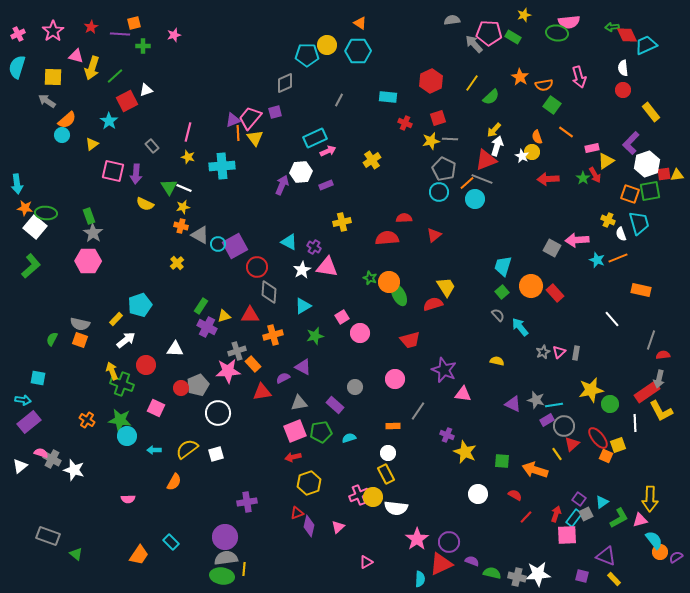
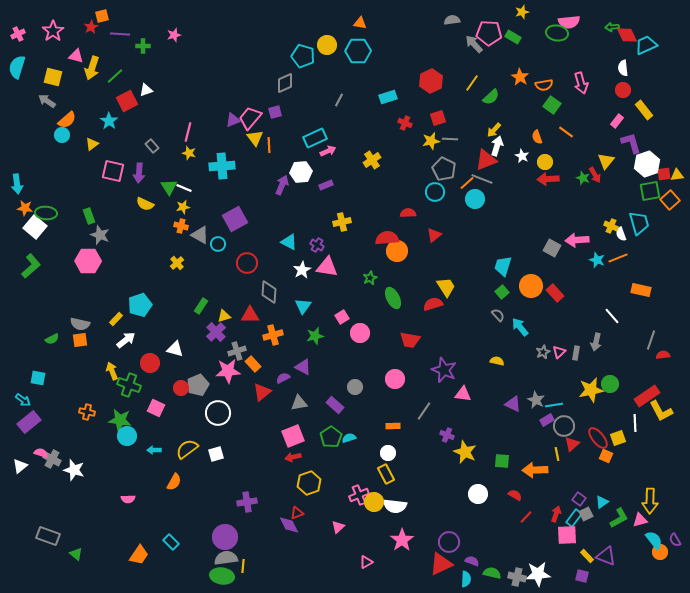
yellow star at (524, 15): moved 2 px left, 3 px up
orange square at (134, 23): moved 32 px left, 7 px up
orange triangle at (360, 23): rotated 24 degrees counterclockwise
cyan pentagon at (307, 55): moved 4 px left, 1 px down; rotated 15 degrees clockwise
yellow square at (53, 77): rotated 12 degrees clockwise
pink arrow at (579, 77): moved 2 px right, 6 px down
cyan rectangle at (388, 97): rotated 24 degrees counterclockwise
yellow rectangle at (651, 112): moved 7 px left, 2 px up
orange line at (238, 133): moved 31 px right, 12 px down
purple L-shape at (631, 143): rotated 120 degrees clockwise
pink rectangle at (592, 148): moved 25 px right, 27 px up; rotated 40 degrees counterclockwise
yellow circle at (532, 152): moved 13 px right, 10 px down
yellow star at (188, 157): moved 1 px right, 4 px up
yellow triangle at (606, 161): rotated 18 degrees counterclockwise
purple arrow at (136, 174): moved 3 px right, 1 px up
green star at (583, 178): rotated 16 degrees counterclockwise
cyan circle at (439, 192): moved 4 px left
orange square at (630, 194): moved 40 px right, 6 px down; rotated 30 degrees clockwise
red semicircle at (404, 218): moved 4 px right, 5 px up
yellow cross at (608, 220): moved 3 px right, 6 px down
gray star at (93, 233): moved 7 px right, 2 px down; rotated 12 degrees counterclockwise
purple square at (235, 246): moved 27 px up
purple cross at (314, 247): moved 3 px right, 2 px up
red circle at (257, 267): moved 10 px left, 4 px up
green star at (370, 278): rotated 24 degrees clockwise
orange circle at (389, 282): moved 8 px right, 31 px up
green ellipse at (399, 295): moved 6 px left, 3 px down
cyan triangle at (303, 306): rotated 24 degrees counterclockwise
white line at (612, 319): moved 3 px up
purple cross at (207, 327): moved 9 px right, 5 px down; rotated 18 degrees clockwise
green semicircle at (52, 339): rotated 144 degrees counterclockwise
orange square at (80, 340): rotated 28 degrees counterclockwise
red trapezoid at (410, 340): rotated 25 degrees clockwise
white triangle at (175, 349): rotated 12 degrees clockwise
red circle at (146, 365): moved 4 px right, 2 px up
gray arrow at (659, 379): moved 63 px left, 37 px up
green cross at (122, 384): moved 7 px right, 1 px down
red triangle at (262, 392): rotated 30 degrees counterclockwise
red rectangle at (647, 392): moved 4 px down
cyan arrow at (23, 400): rotated 28 degrees clockwise
gray star at (536, 400): rotated 12 degrees clockwise
green circle at (610, 404): moved 20 px up
gray line at (418, 411): moved 6 px right
orange cross at (87, 420): moved 8 px up; rotated 21 degrees counterclockwise
pink square at (295, 431): moved 2 px left, 5 px down
green pentagon at (321, 432): moved 10 px right, 5 px down; rotated 25 degrees counterclockwise
yellow square at (618, 445): moved 7 px up
yellow line at (557, 454): rotated 24 degrees clockwise
orange arrow at (535, 470): rotated 20 degrees counterclockwise
yellow circle at (373, 497): moved 1 px right, 5 px down
yellow arrow at (650, 499): moved 2 px down
white semicircle at (396, 508): moved 1 px left, 2 px up
purple diamond at (309, 526): moved 20 px left, 1 px up; rotated 40 degrees counterclockwise
pink star at (417, 539): moved 15 px left, 1 px down
purple semicircle at (676, 557): moved 1 px left, 17 px up; rotated 88 degrees counterclockwise
yellow line at (244, 569): moved 1 px left, 3 px up
cyan semicircle at (420, 579): moved 46 px right
yellow rectangle at (614, 579): moved 27 px left, 23 px up
